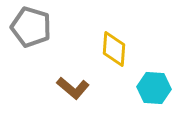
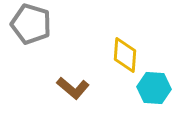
gray pentagon: moved 3 px up
yellow diamond: moved 11 px right, 6 px down
